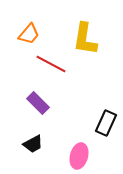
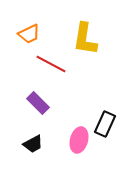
orange trapezoid: rotated 25 degrees clockwise
black rectangle: moved 1 px left, 1 px down
pink ellipse: moved 16 px up
